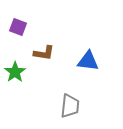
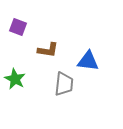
brown L-shape: moved 4 px right, 3 px up
green star: moved 7 px down; rotated 10 degrees counterclockwise
gray trapezoid: moved 6 px left, 22 px up
